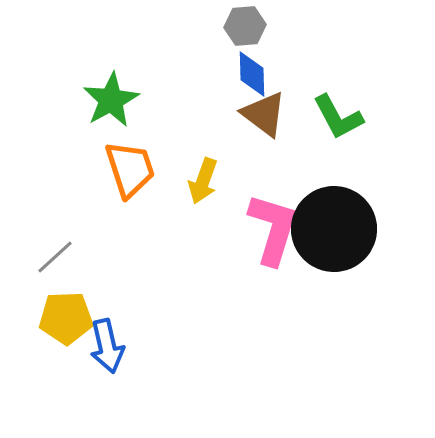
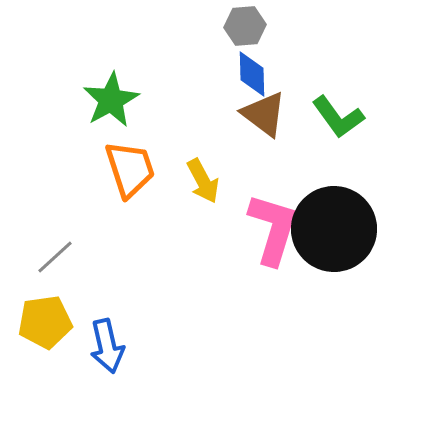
green L-shape: rotated 8 degrees counterclockwise
yellow arrow: rotated 48 degrees counterclockwise
yellow pentagon: moved 21 px left, 4 px down; rotated 6 degrees counterclockwise
